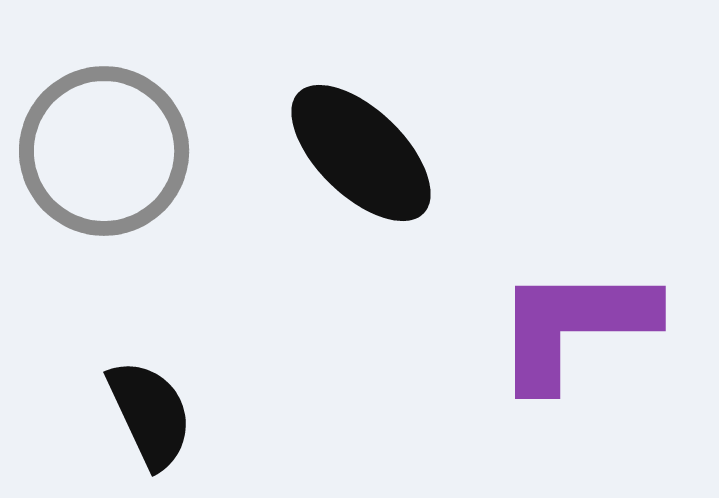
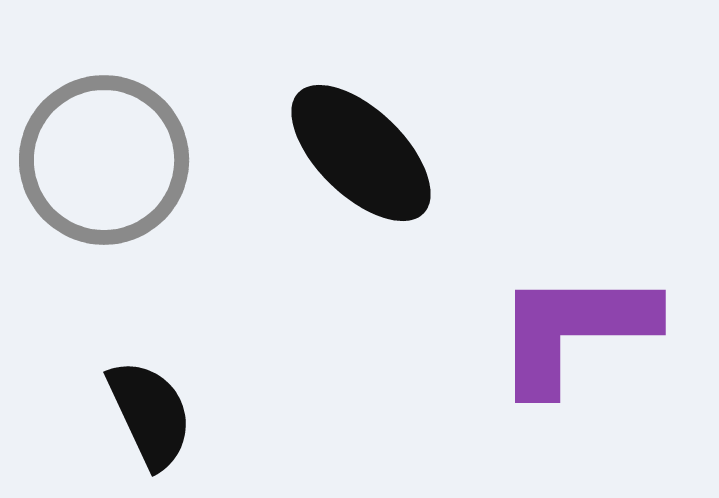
gray circle: moved 9 px down
purple L-shape: moved 4 px down
